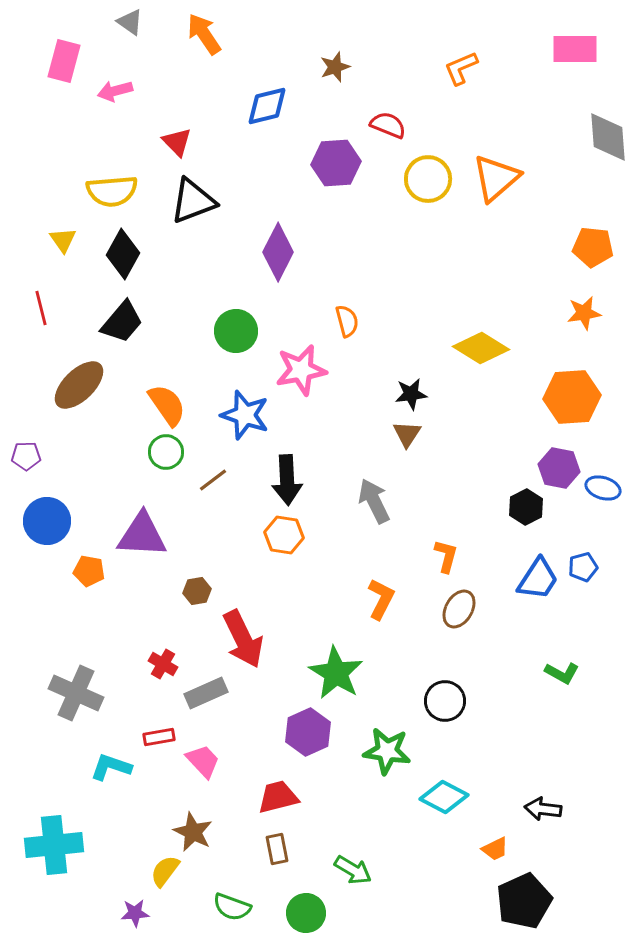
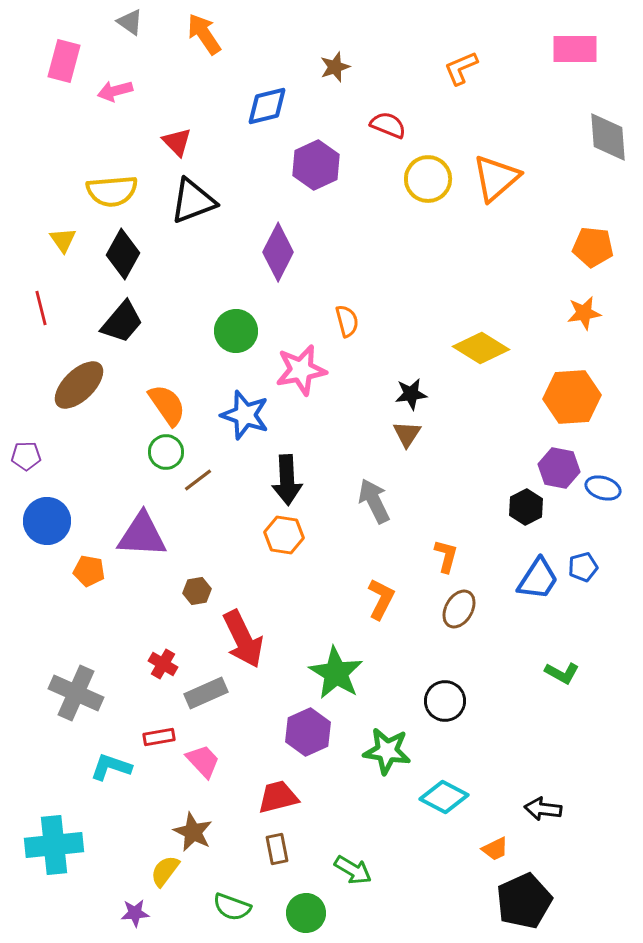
purple hexagon at (336, 163): moved 20 px left, 2 px down; rotated 21 degrees counterclockwise
brown line at (213, 480): moved 15 px left
